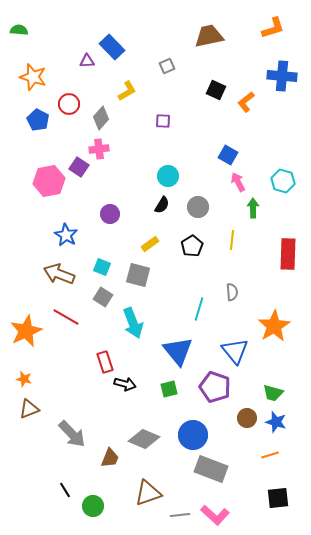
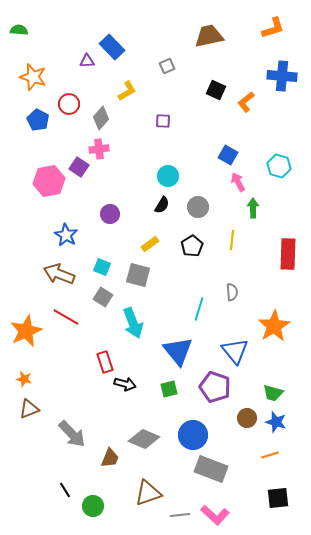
cyan hexagon at (283, 181): moved 4 px left, 15 px up
